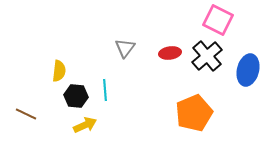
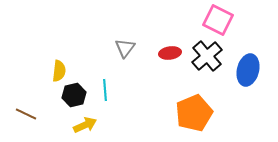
black hexagon: moved 2 px left, 1 px up; rotated 20 degrees counterclockwise
